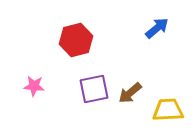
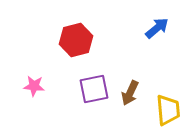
brown arrow: rotated 25 degrees counterclockwise
yellow trapezoid: rotated 88 degrees clockwise
